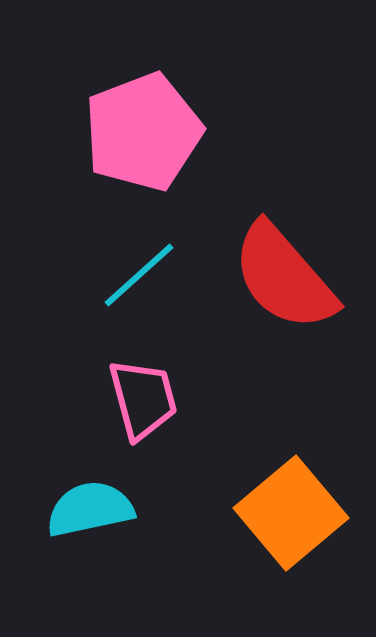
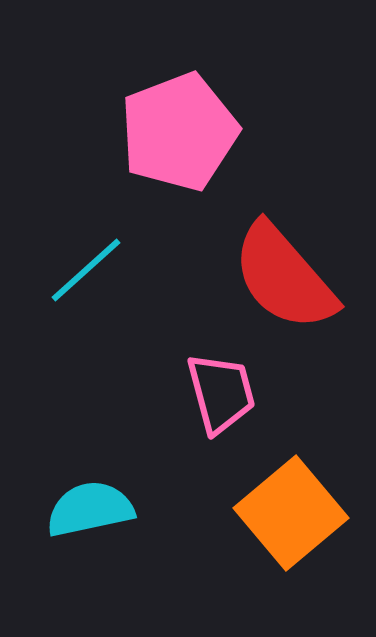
pink pentagon: moved 36 px right
cyan line: moved 53 px left, 5 px up
pink trapezoid: moved 78 px right, 6 px up
